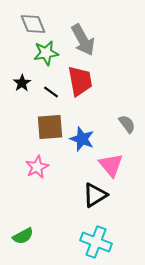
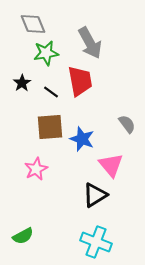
gray arrow: moved 7 px right, 3 px down
pink star: moved 1 px left, 2 px down
